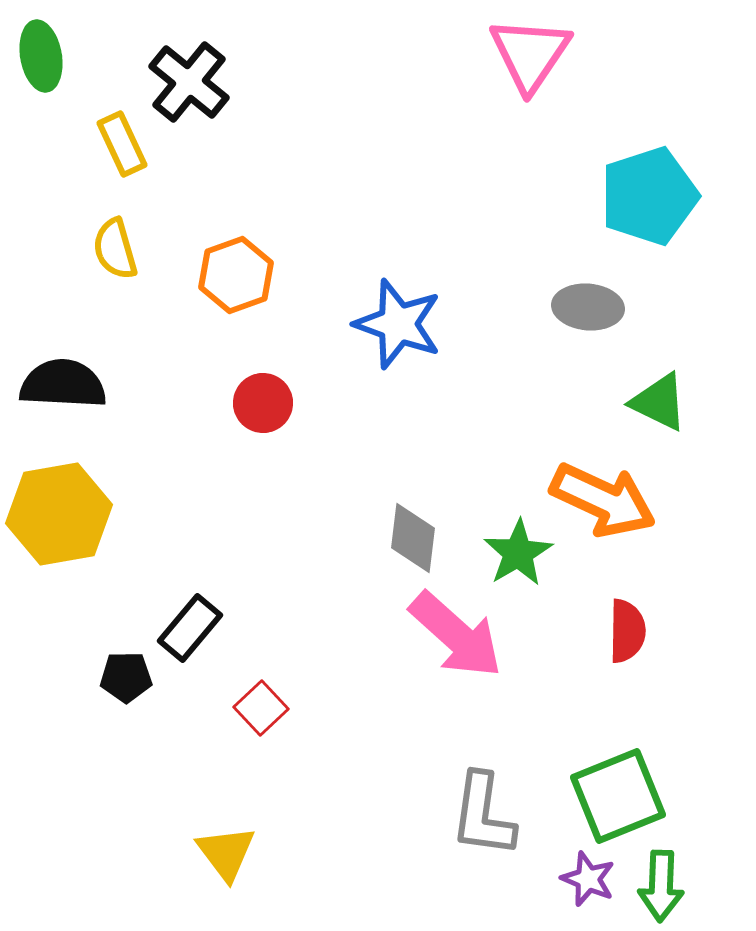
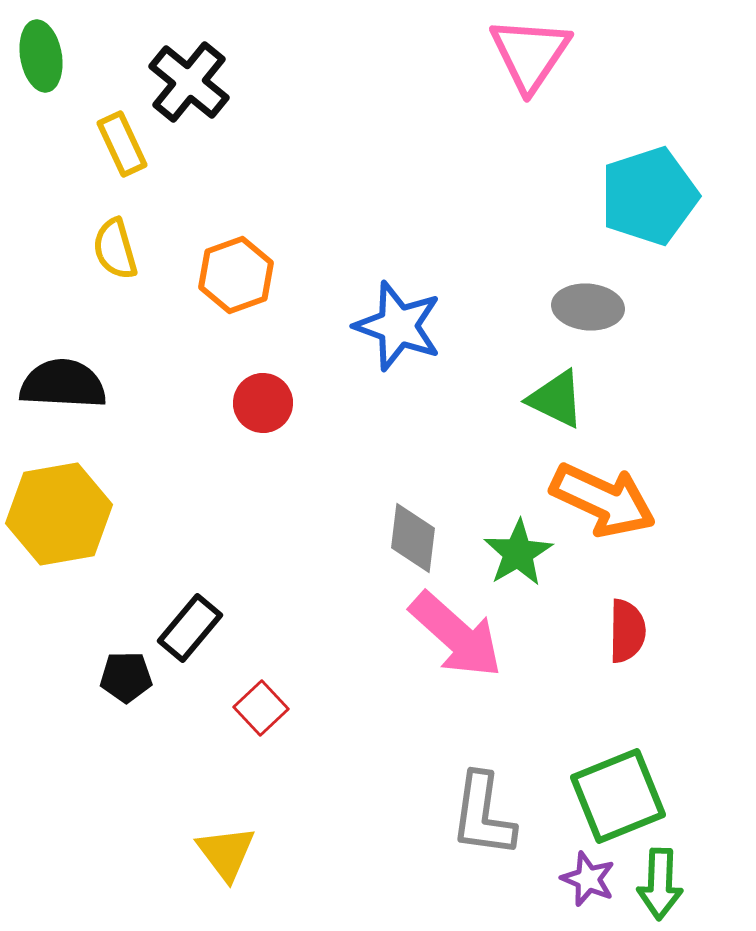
blue star: moved 2 px down
green triangle: moved 103 px left, 3 px up
green arrow: moved 1 px left, 2 px up
